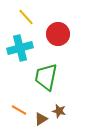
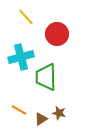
red circle: moved 1 px left
cyan cross: moved 1 px right, 9 px down
green trapezoid: rotated 12 degrees counterclockwise
brown star: moved 2 px down
